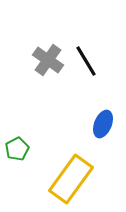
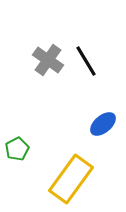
blue ellipse: rotated 28 degrees clockwise
